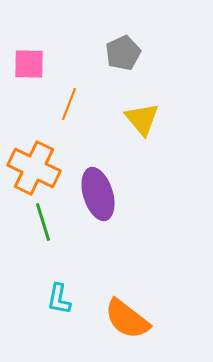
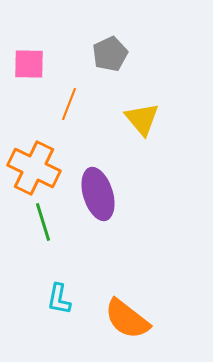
gray pentagon: moved 13 px left, 1 px down
